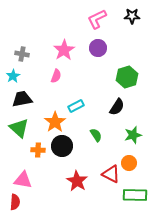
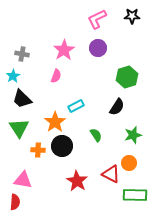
black trapezoid: rotated 125 degrees counterclockwise
green triangle: rotated 15 degrees clockwise
